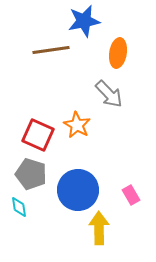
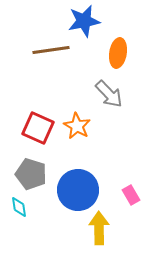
orange star: moved 1 px down
red square: moved 7 px up
